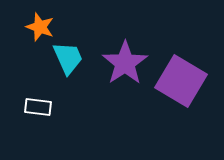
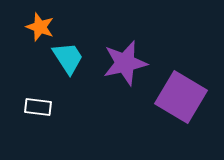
cyan trapezoid: rotated 9 degrees counterclockwise
purple star: rotated 21 degrees clockwise
purple square: moved 16 px down
